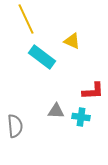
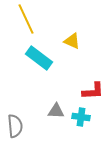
cyan rectangle: moved 3 px left, 1 px down
